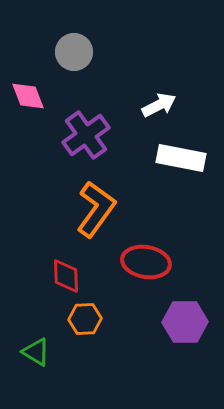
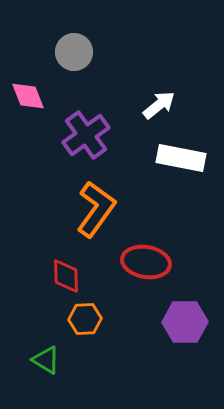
white arrow: rotated 12 degrees counterclockwise
green triangle: moved 10 px right, 8 px down
